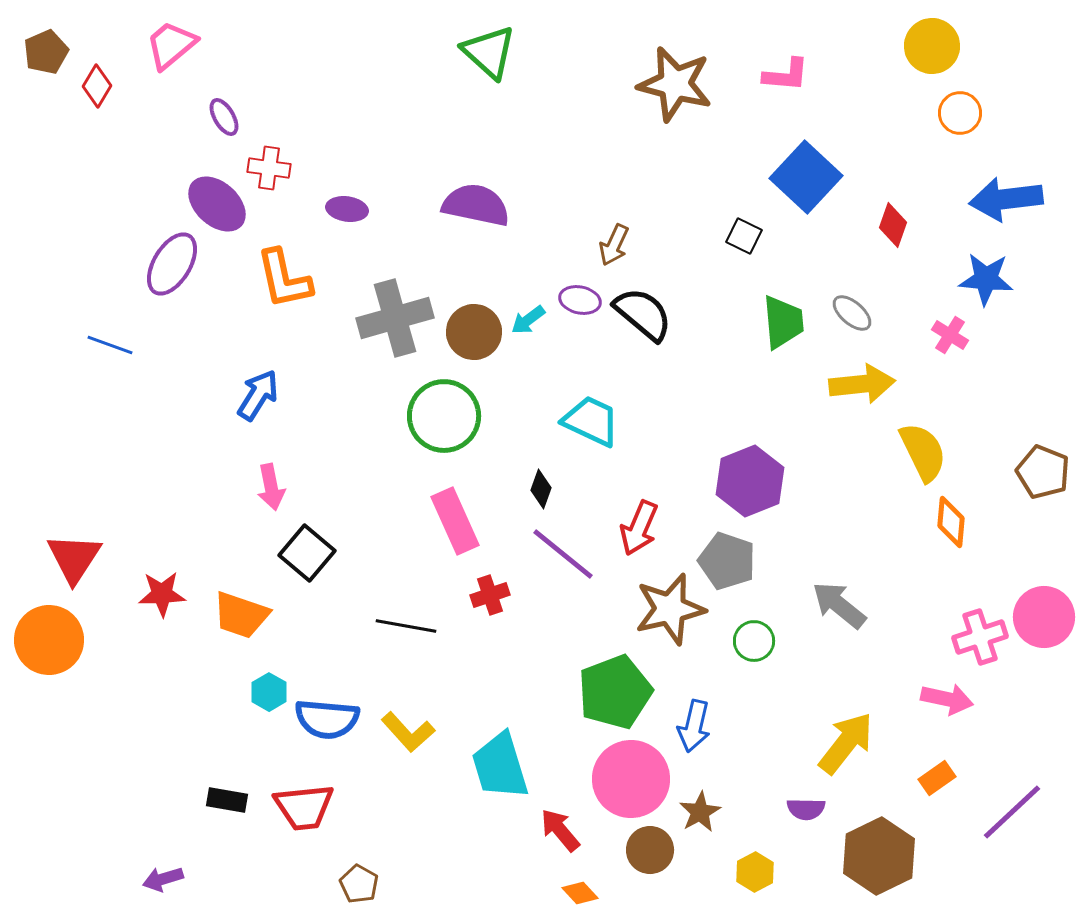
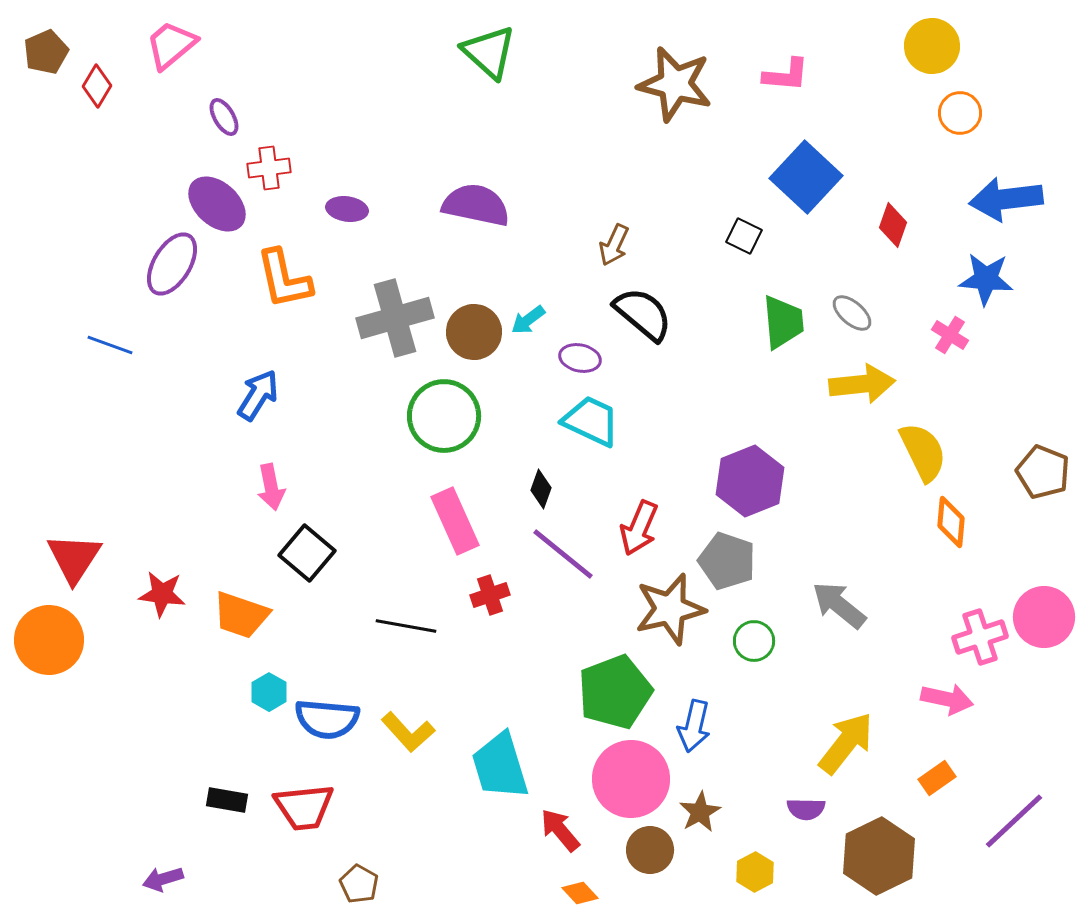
red cross at (269, 168): rotated 15 degrees counterclockwise
purple ellipse at (580, 300): moved 58 px down
red star at (162, 594): rotated 9 degrees clockwise
purple line at (1012, 812): moved 2 px right, 9 px down
